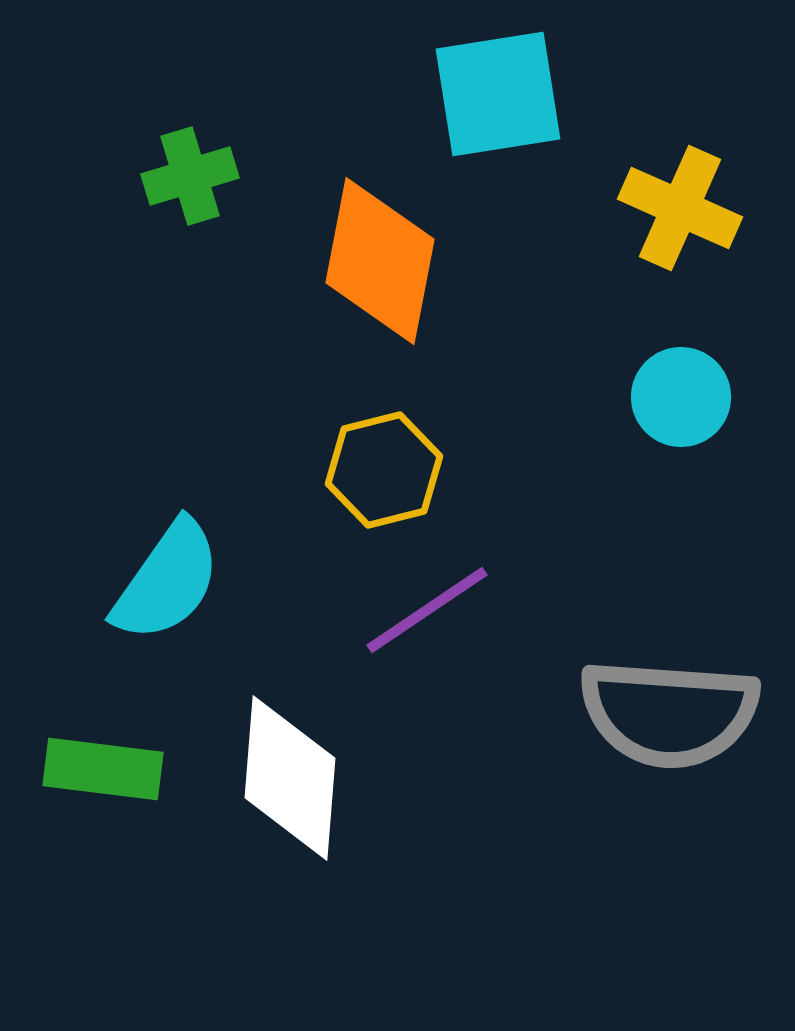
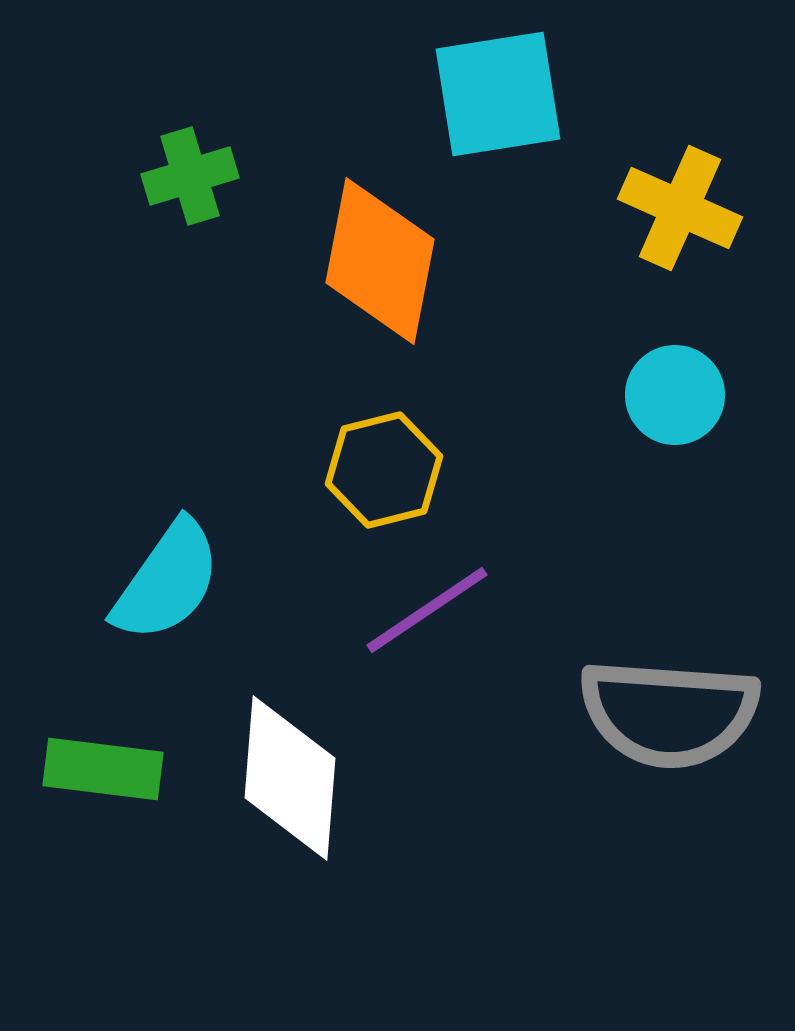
cyan circle: moved 6 px left, 2 px up
